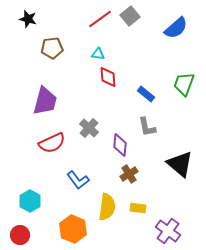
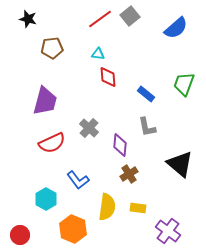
cyan hexagon: moved 16 px right, 2 px up
